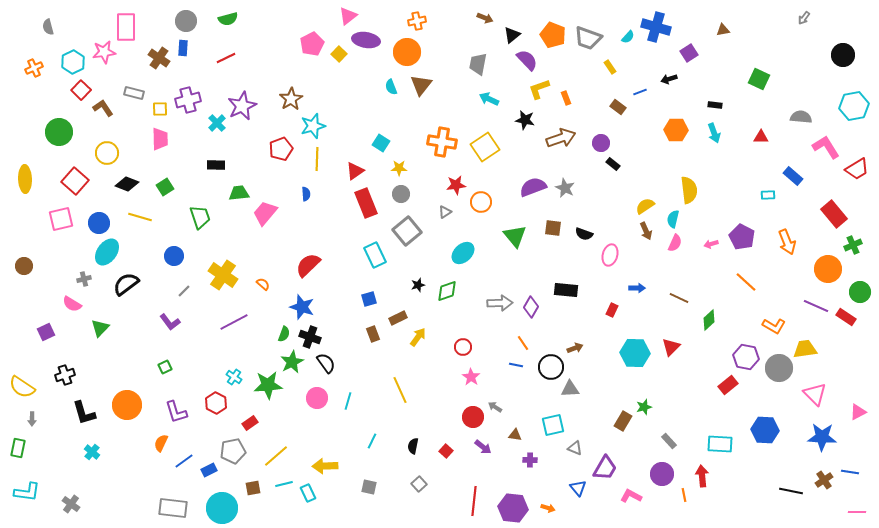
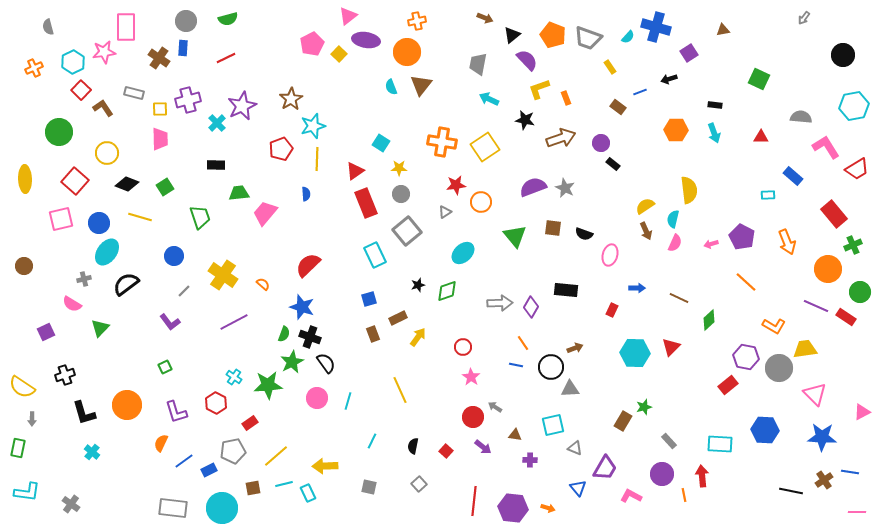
pink triangle at (858, 412): moved 4 px right
